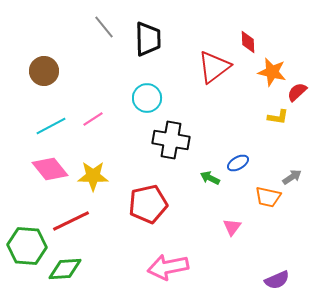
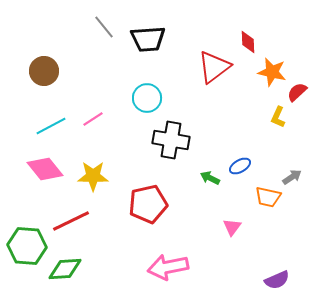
black trapezoid: rotated 87 degrees clockwise
yellow L-shape: rotated 105 degrees clockwise
blue ellipse: moved 2 px right, 3 px down
pink diamond: moved 5 px left
